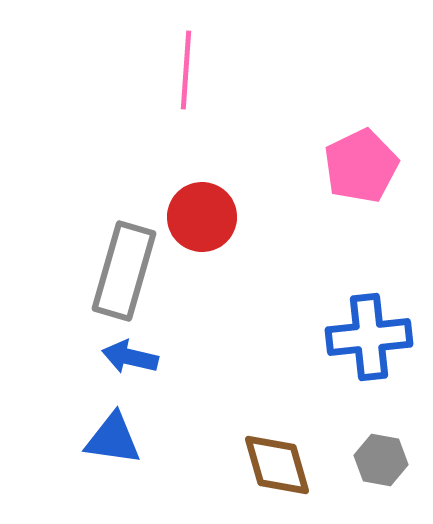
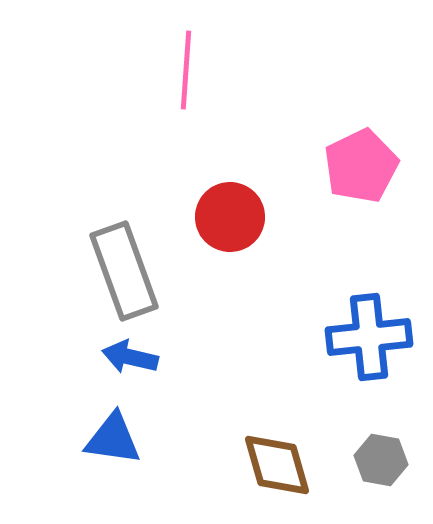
red circle: moved 28 px right
gray rectangle: rotated 36 degrees counterclockwise
